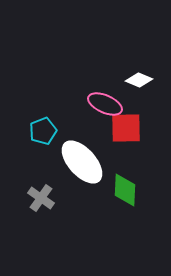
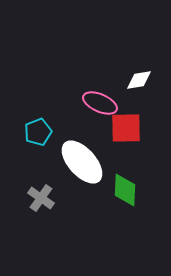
white diamond: rotated 32 degrees counterclockwise
pink ellipse: moved 5 px left, 1 px up
cyan pentagon: moved 5 px left, 1 px down
